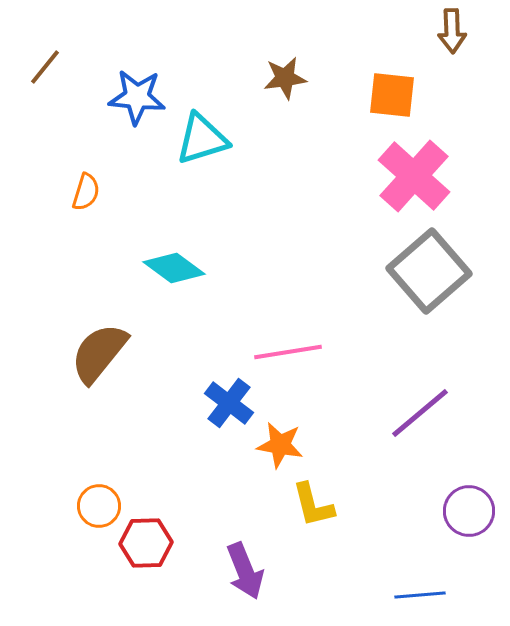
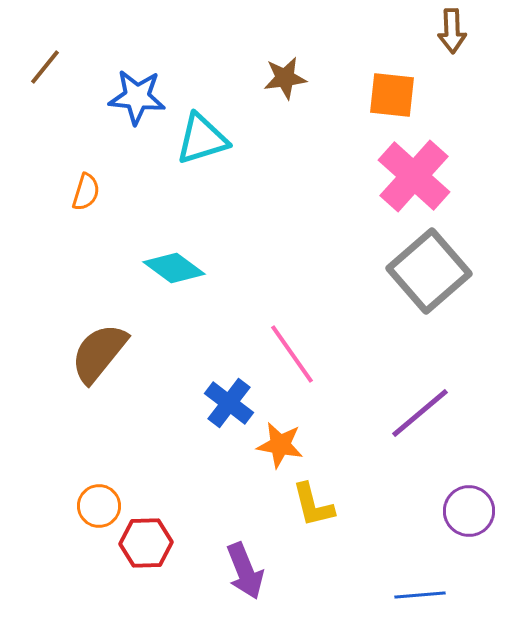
pink line: moved 4 px right, 2 px down; rotated 64 degrees clockwise
